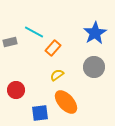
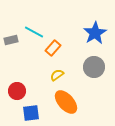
gray rectangle: moved 1 px right, 2 px up
red circle: moved 1 px right, 1 px down
blue square: moved 9 px left
